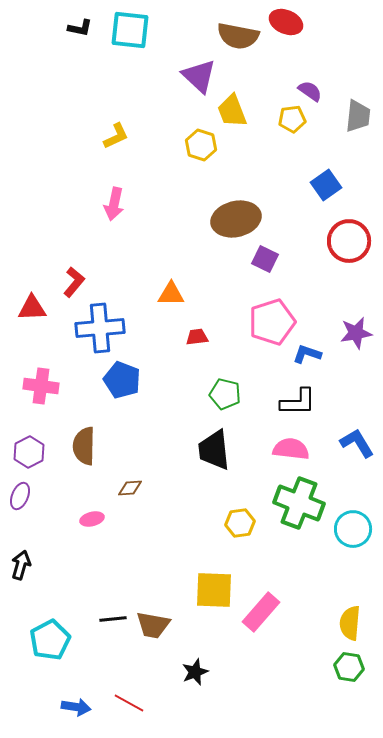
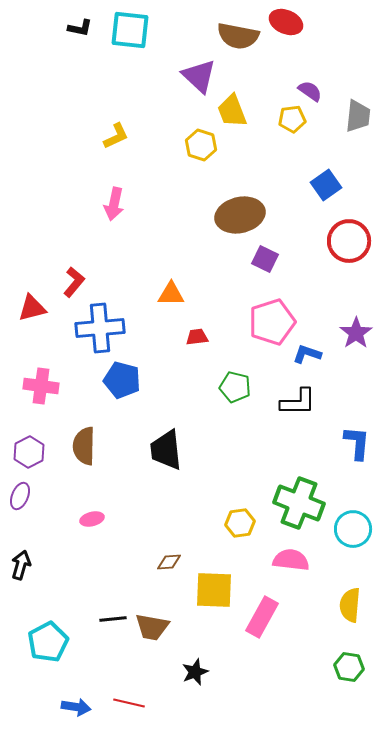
brown ellipse at (236, 219): moved 4 px right, 4 px up
red triangle at (32, 308): rotated 12 degrees counterclockwise
purple star at (356, 333): rotated 24 degrees counterclockwise
blue pentagon at (122, 380): rotated 6 degrees counterclockwise
green pentagon at (225, 394): moved 10 px right, 7 px up
blue L-shape at (357, 443): rotated 36 degrees clockwise
pink semicircle at (291, 449): moved 111 px down
black trapezoid at (214, 450): moved 48 px left
brown diamond at (130, 488): moved 39 px right, 74 px down
pink rectangle at (261, 612): moved 1 px right, 5 px down; rotated 12 degrees counterclockwise
yellow semicircle at (350, 623): moved 18 px up
brown trapezoid at (153, 625): moved 1 px left, 2 px down
cyan pentagon at (50, 640): moved 2 px left, 2 px down
red line at (129, 703): rotated 16 degrees counterclockwise
